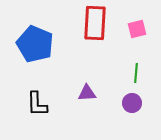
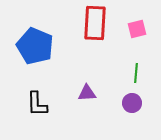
blue pentagon: moved 2 px down
